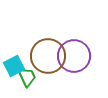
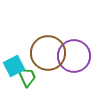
brown circle: moved 3 px up
